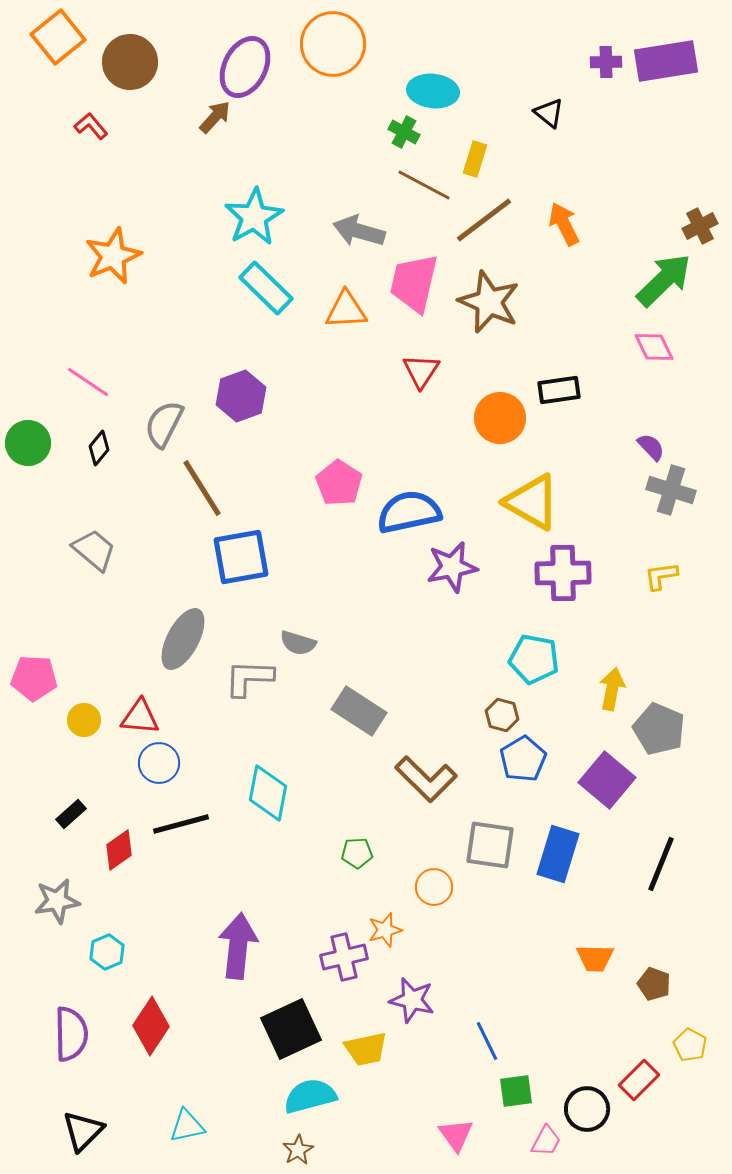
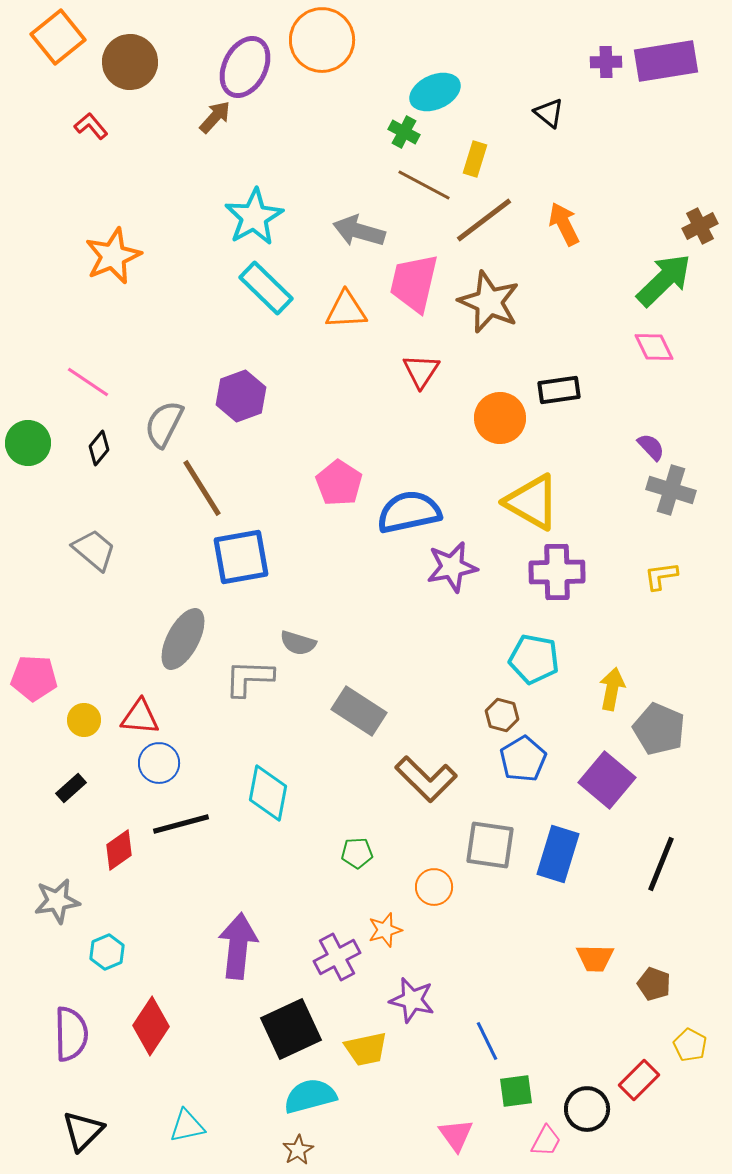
orange circle at (333, 44): moved 11 px left, 4 px up
cyan ellipse at (433, 91): moved 2 px right, 1 px down; rotated 30 degrees counterclockwise
purple cross at (563, 573): moved 6 px left, 1 px up
black rectangle at (71, 814): moved 26 px up
purple cross at (344, 957): moved 7 px left; rotated 15 degrees counterclockwise
